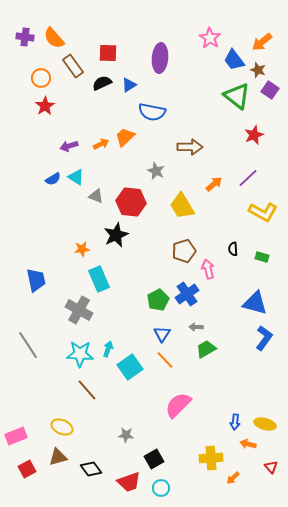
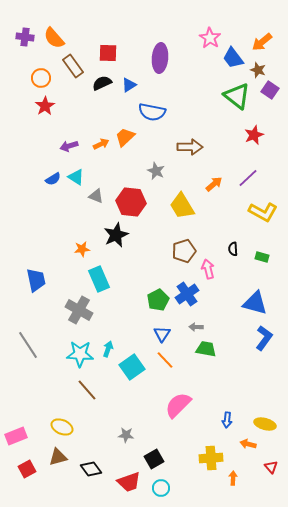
blue trapezoid at (234, 60): moved 1 px left, 2 px up
green trapezoid at (206, 349): rotated 40 degrees clockwise
cyan square at (130, 367): moved 2 px right
blue arrow at (235, 422): moved 8 px left, 2 px up
orange arrow at (233, 478): rotated 136 degrees clockwise
